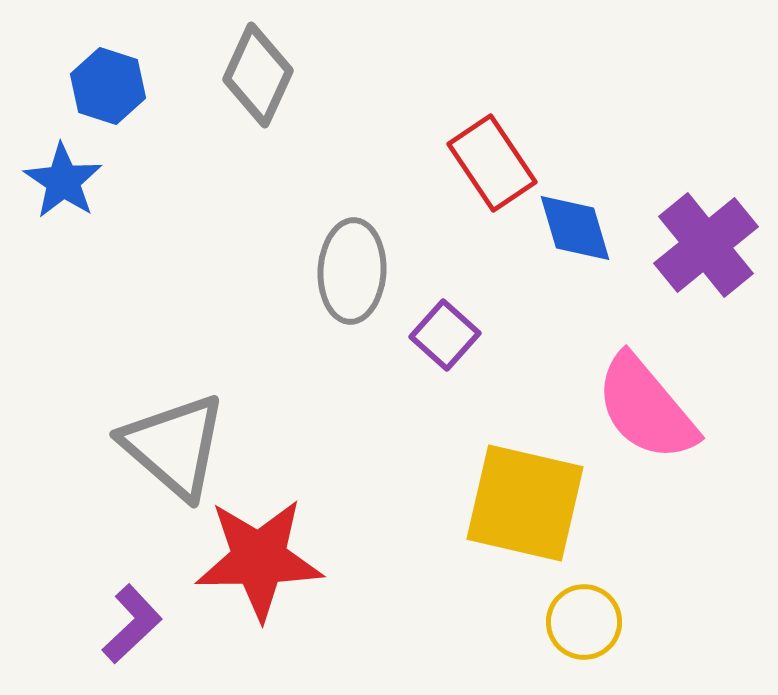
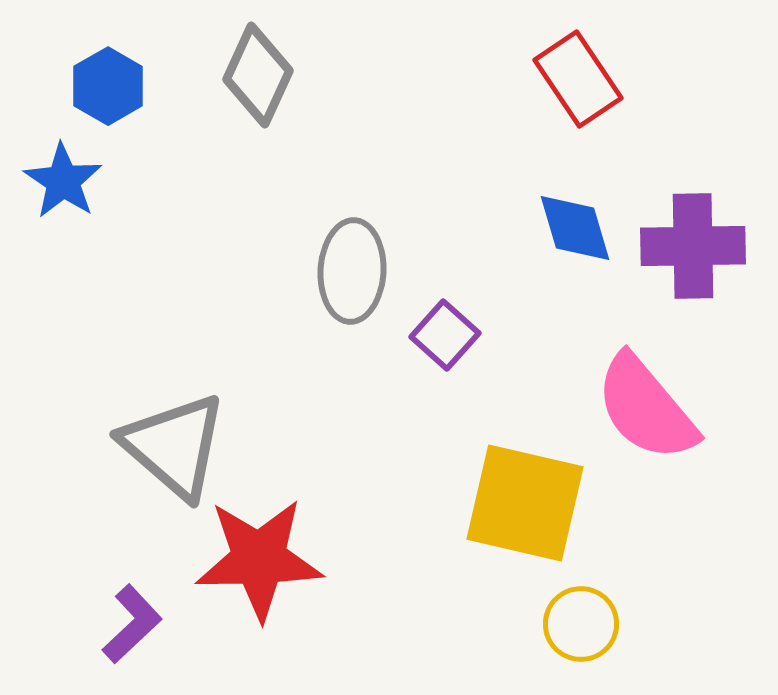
blue hexagon: rotated 12 degrees clockwise
red rectangle: moved 86 px right, 84 px up
purple cross: moved 13 px left, 1 px down; rotated 38 degrees clockwise
yellow circle: moved 3 px left, 2 px down
